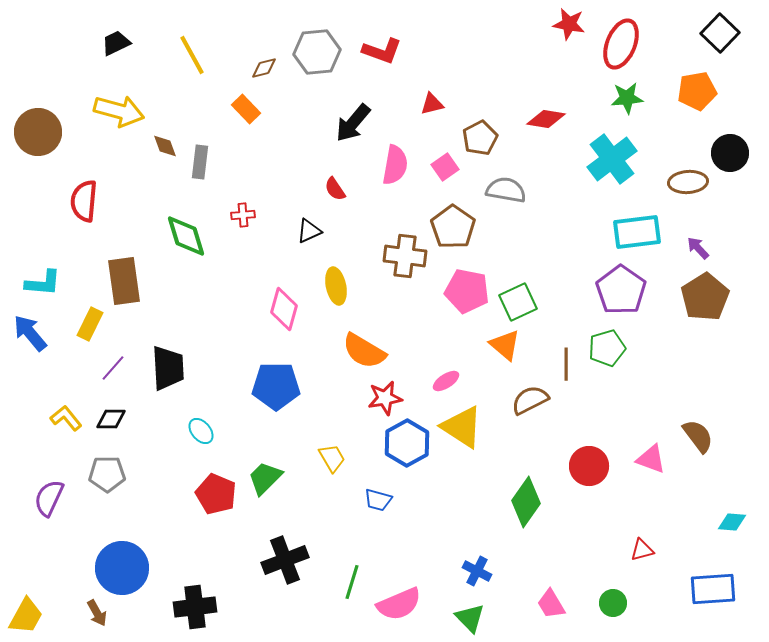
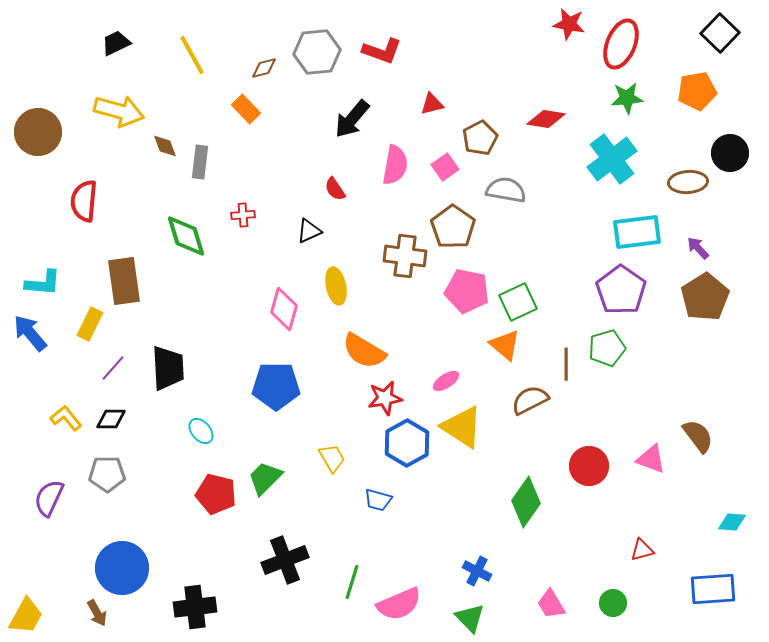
black arrow at (353, 123): moved 1 px left, 4 px up
red pentagon at (216, 494): rotated 9 degrees counterclockwise
